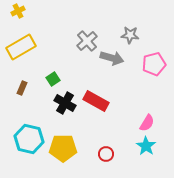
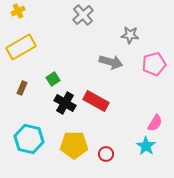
gray cross: moved 4 px left, 26 px up
gray arrow: moved 1 px left, 4 px down
pink semicircle: moved 8 px right
yellow pentagon: moved 11 px right, 3 px up
